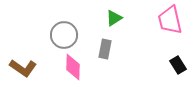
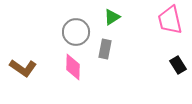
green triangle: moved 2 px left, 1 px up
gray circle: moved 12 px right, 3 px up
